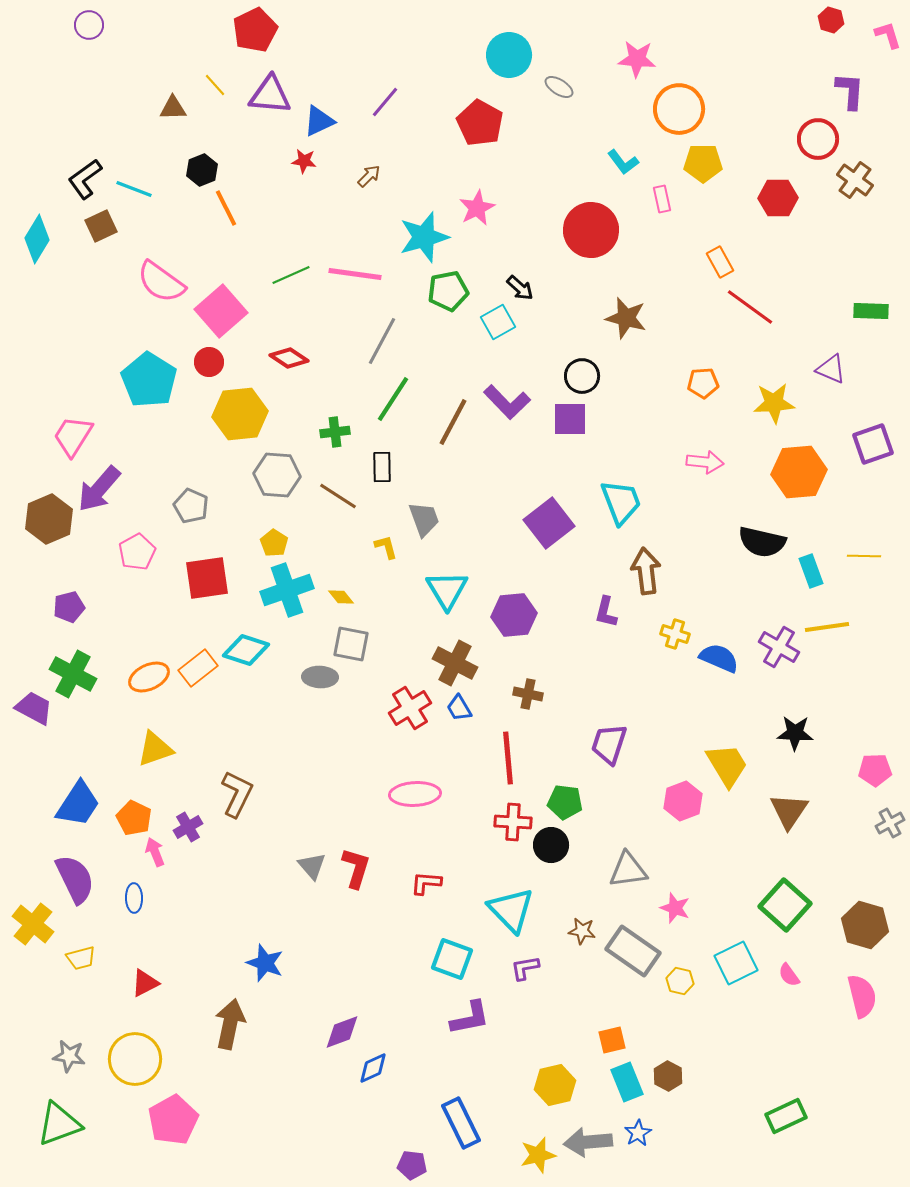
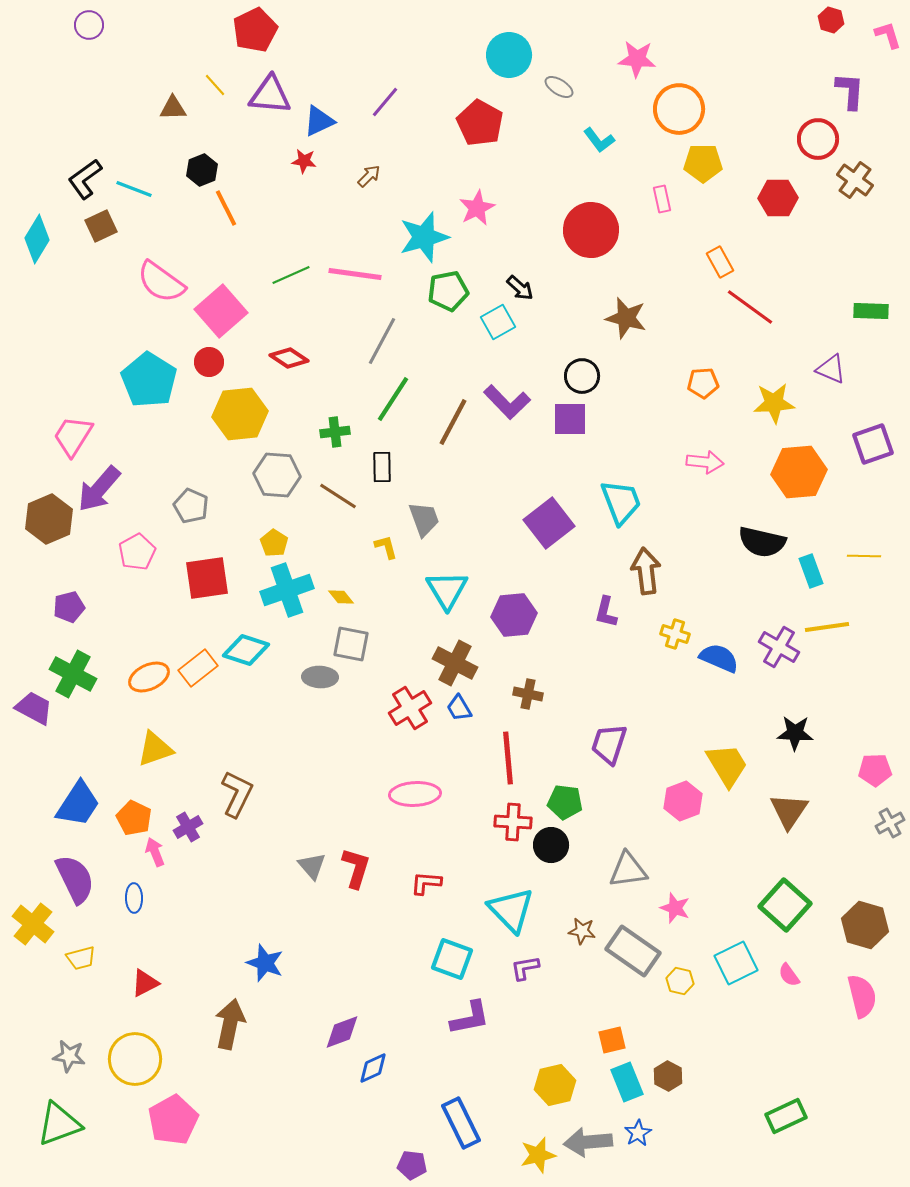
cyan L-shape at (623, 162): moved 24 px left, 22 px up
